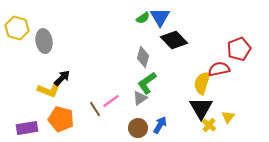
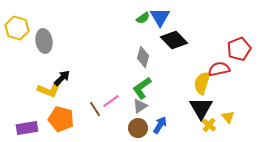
green L-shape: moved 5 px left, 5 px down
gray triangle: moved 8 px down
yellow triangle: rotated 16 degrees counterclockwise
